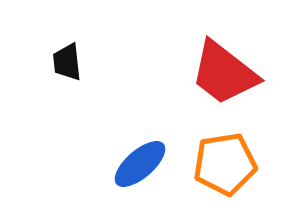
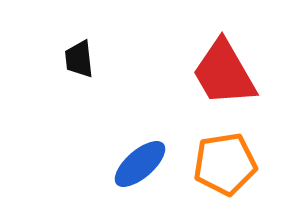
black trapezoid: moved 12 px right, 3 px up
red trapezoid: rotated 22 degrees clockwise
